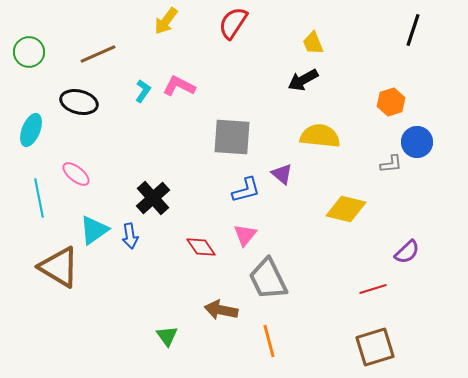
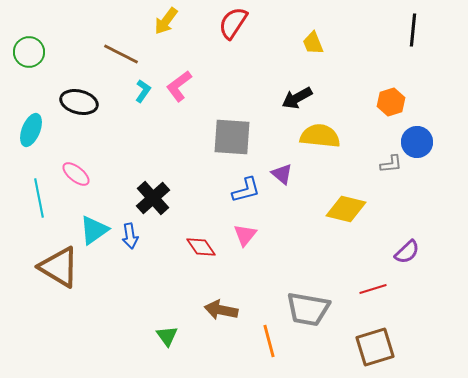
black line: rotated 12 degrees counterclockwise
brown line: moved 23 px right; rotated 51 degrees clockwise
black arrow: moved 6 px left, 18 px down
pink L-shape: rotated 64 degrees counterclockwise
gray trapezoid: moved 40 px right, 30 px down; rotated 54 degrees counterclockwise
